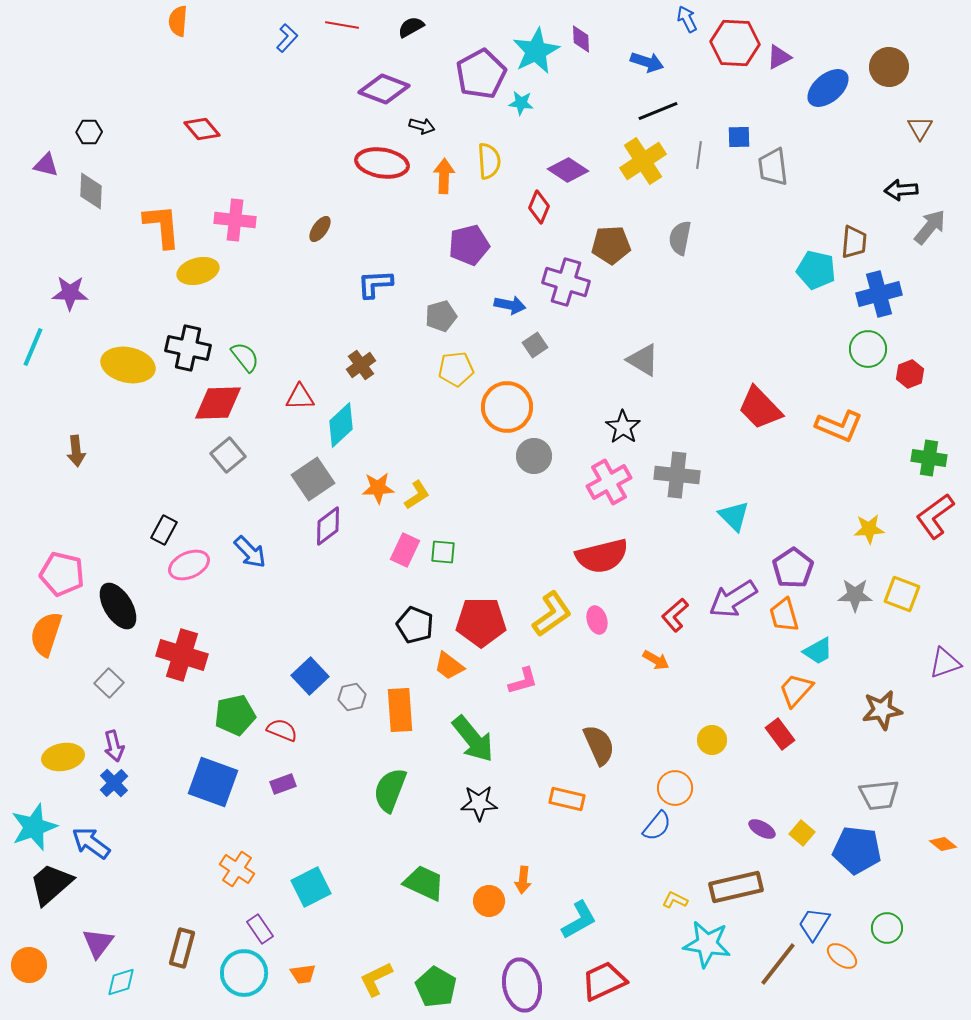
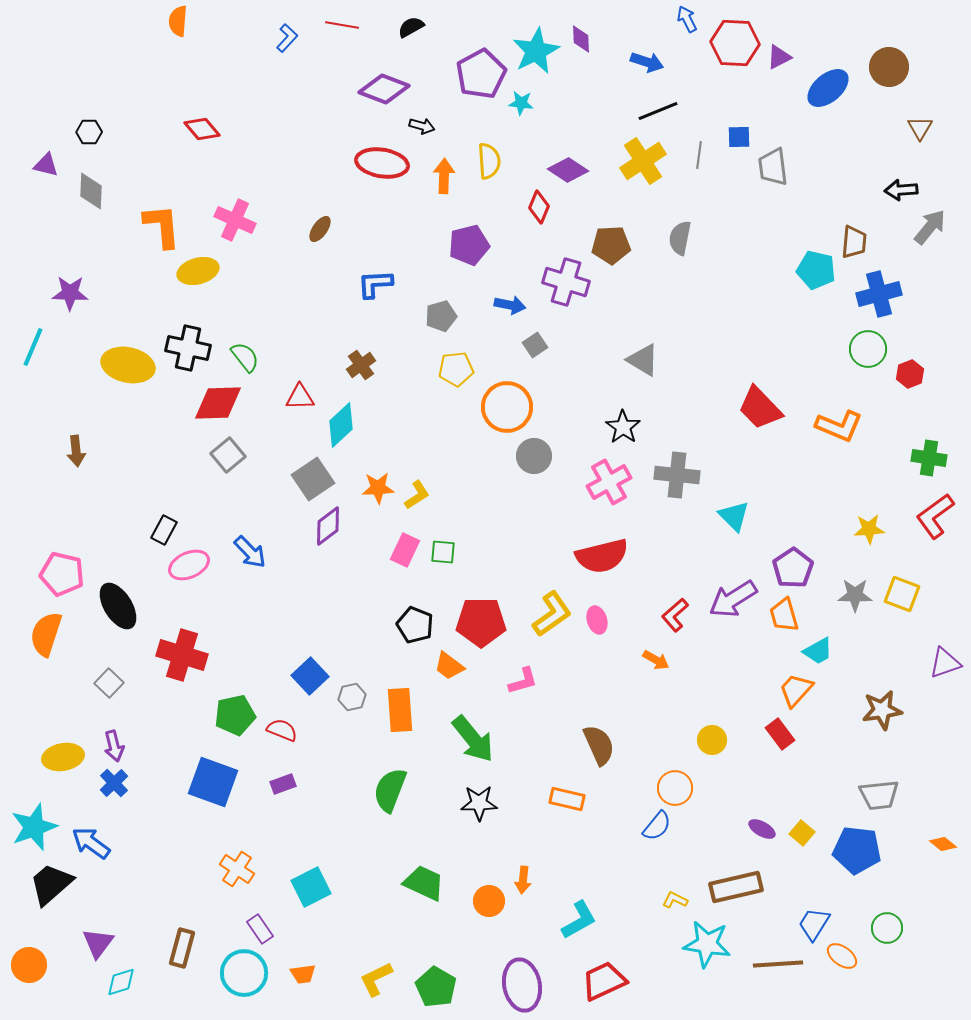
pink cross at (235, 220): rotated 18 degrees clockwise
brown line at (778, 964): rotated 48 degrees clockwise
